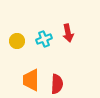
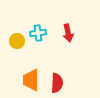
cyan cross: moved 6 px left, 6 px up; rotated 14 degrees clockwise
red semicircle: moved 1 px up
